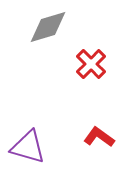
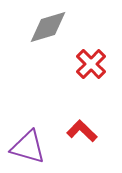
red L-shape: moved 17 px left, 6 px up; rotated 8 degrees clockwise
